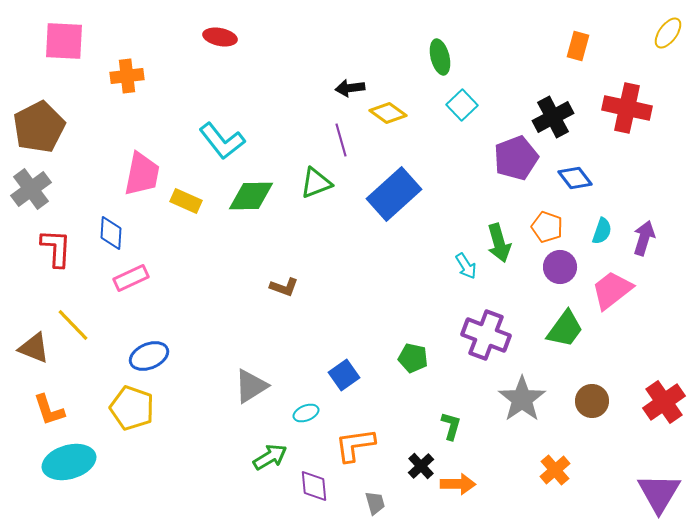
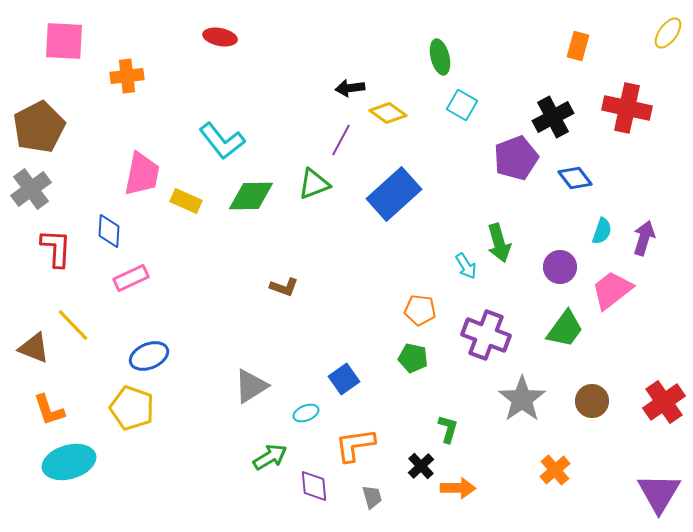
cyan square at (462, 105): rotated 16 degrees counterclockwise
purple line at (341, 140): rotated 44 degrees clockwise
green triangle at (316, 183): moved 2 px left, 1 px down
orange pentagon at (547, 227): moved 127 px left, 83 px down; rotated 12 degrees counterclockwise
blue diamond at (111, 233): moved 2 px left, 2 px up
blue square at (344, 375): moved 4 px down
green L-shape at (451, 426): moved 3 px left, 3 px down
orange arrow at (458, 484): moved 4 px down
gray trapezoid at (375, 503): moved 3 px left, 6 px up
